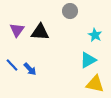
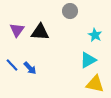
blue arrow: moved 1 px up
